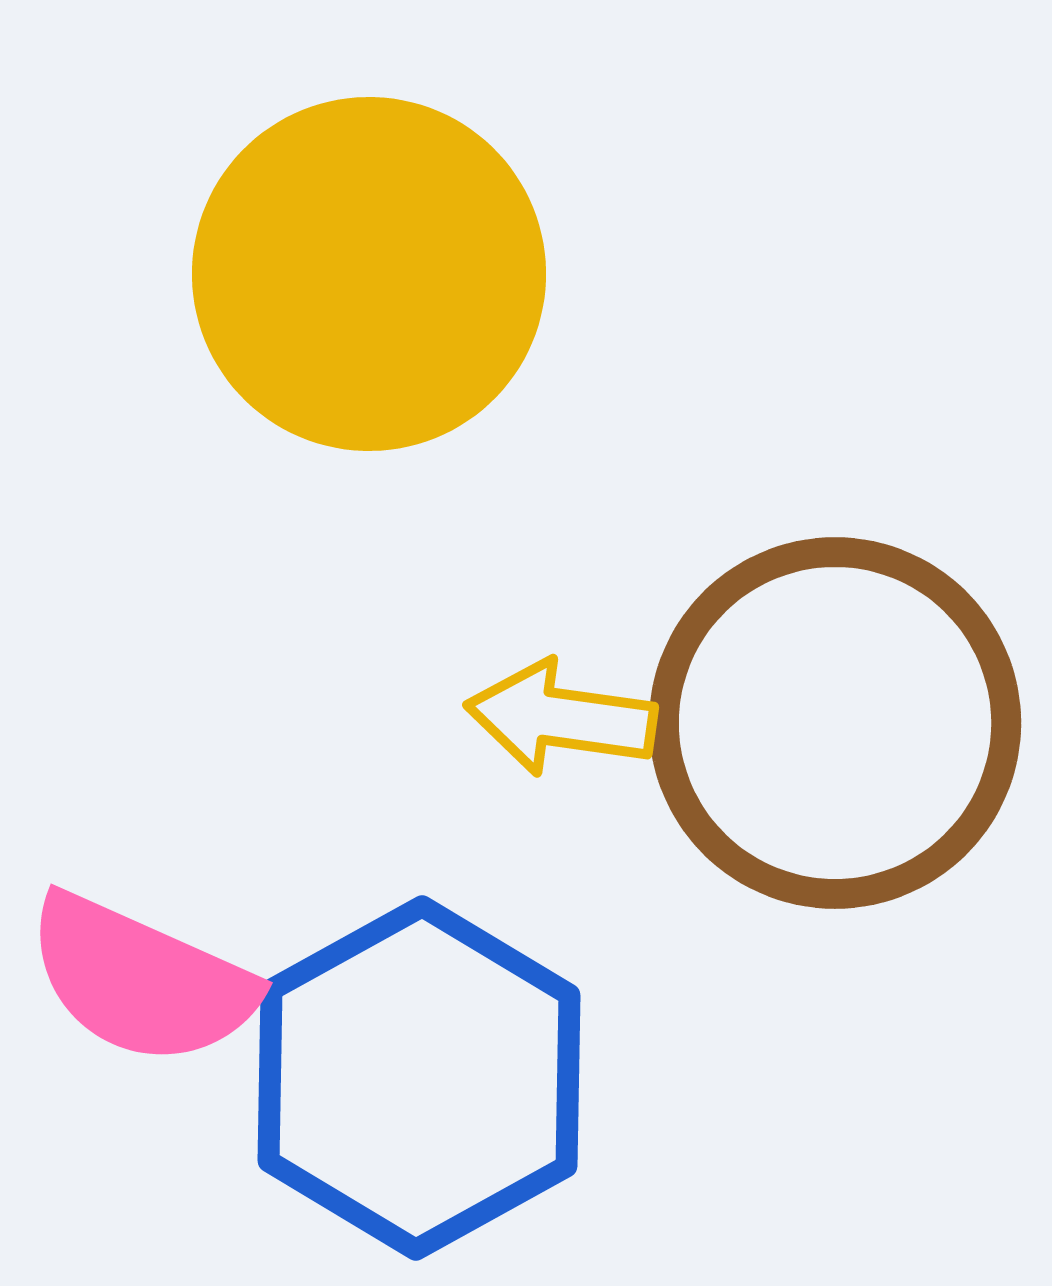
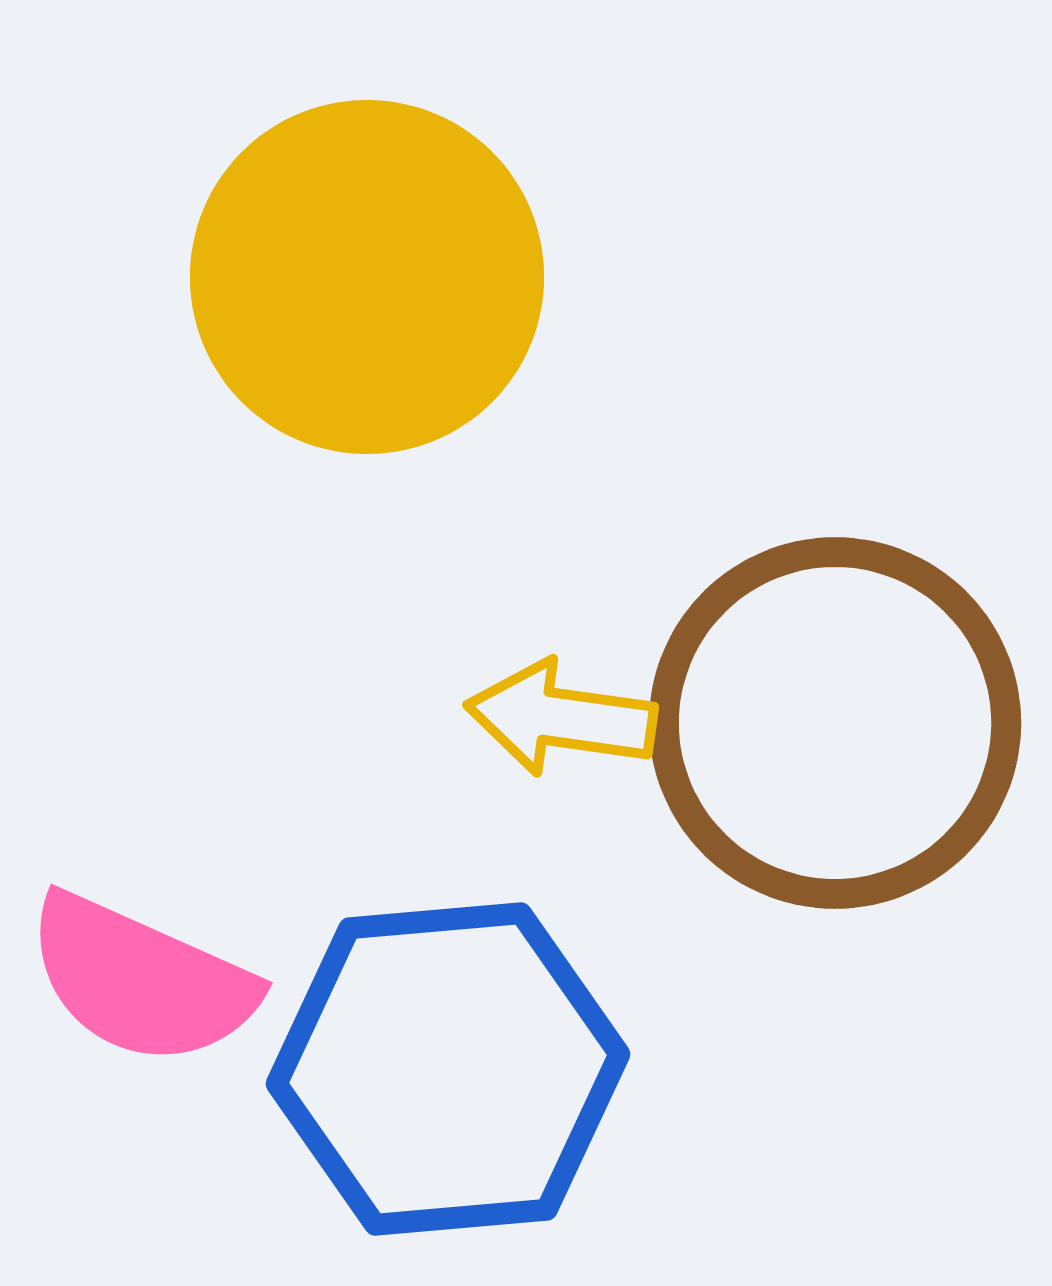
yellow circle: moved 2 px left, 3 px down
blue hexagon: moved 29 px right, 9 px up; rotated 24 degrees clockwise
